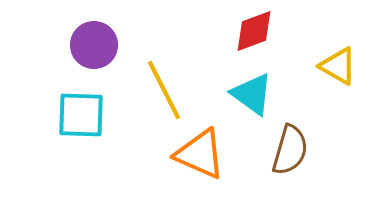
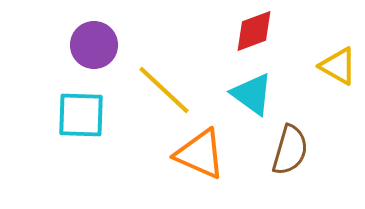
yellow line: rotated 20 degrees counterclockwise
